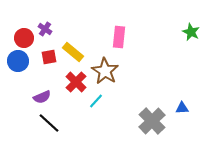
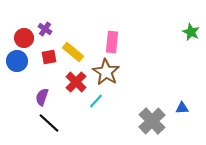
pink rectangle: moved 7 px left, 5 px down
blue circle: moved 1 px left
brown star: moved 1 px right, 1 px down
purple semicircle: rotated 132 degrees clockwise
